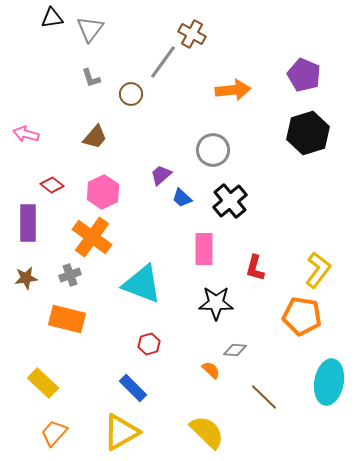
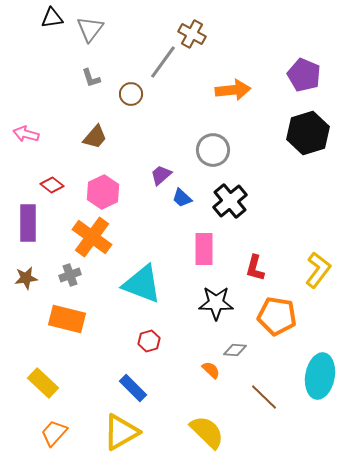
orange pentagon: moved 25 px left
red hexagon: moved 3 px up
cyan ellipse: moved 9 px left, 6 px up
